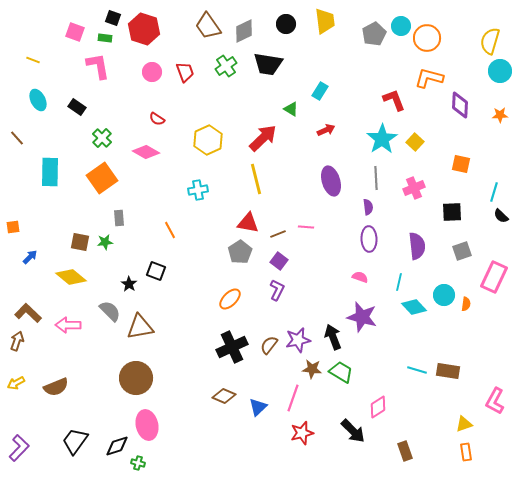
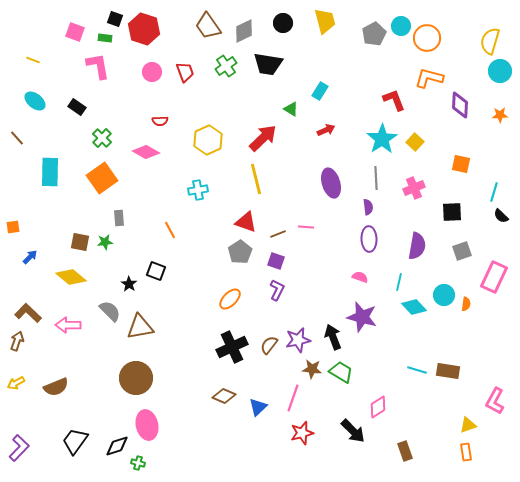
black square at (113, 18): moved 2 px right, 1 px down
yellow trapezoid at (325, 21): rotated 8 degrees counterclockwise
black circle at (286, 24): moved 3 px left, 1 px up
cyan ellipse at (38, 100): moved 3 px left, 1 px down; rotated 25 degrees counterclockwise
red semicircle at (157, 119): moved 3 px right, 2 px down; rotated 35 degrees counterclockwise
purple ellipse at (331, 181): moved 2 px down
red triangle at (248, 223): moved 2 px left, 1 px up; rotated 10 degrees clockwise
purple semicircle at (417, 246): rotated 16 degrees clockwise
purple square at (279, 261): moved 3 px left; rotated 18 degrees counterclockwise
yellow triangle at (464, 424): moved 4 px right, 1 px down
